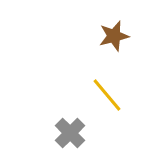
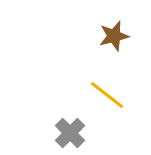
yellow line: rotated 12 degrees counterclockwise
